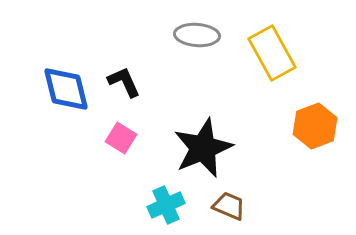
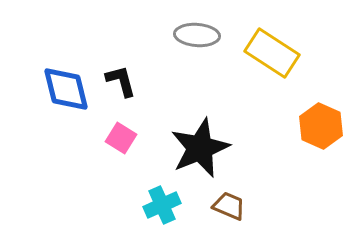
yellow rectangle: rotated 28 degrees counterclockwise
black L-shape: moved 3 px left, 1 px up; rotated 9 degrees clockwise
orange hexagon: moved 6 px right; rotated 15 degrees counterclockwise
black star: moved 3 px left
cyan cross: moved 4 px left
